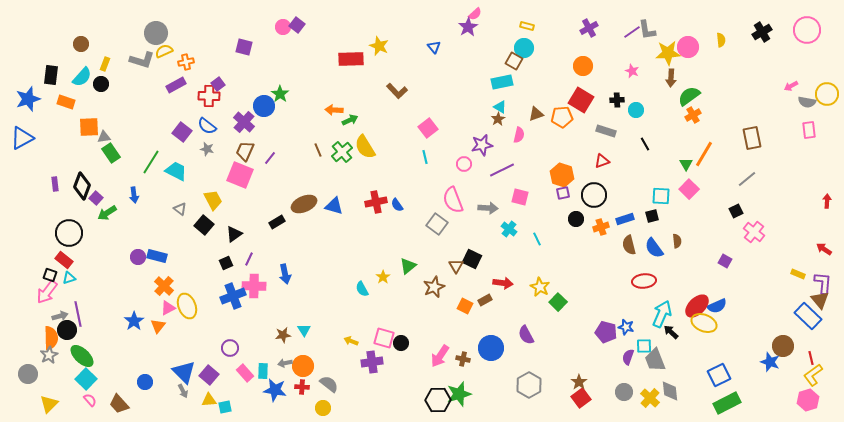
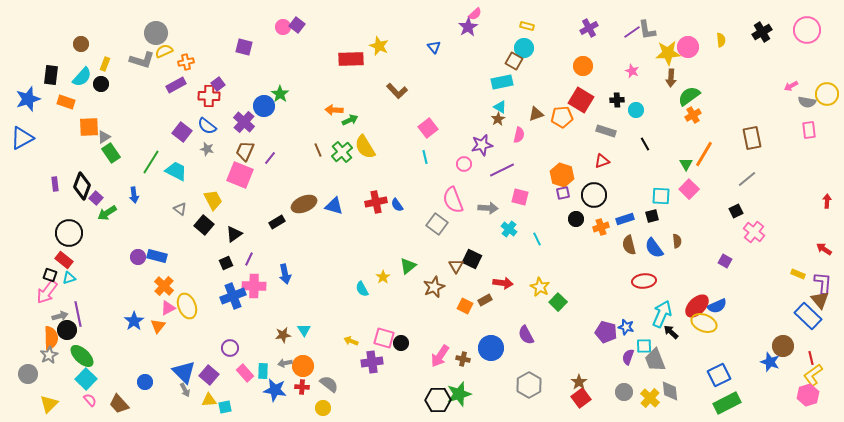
gray triangle at (104, 137): rotated 24 degrees counterclockwise
gray arrow at (183, 391): moved 2 px right, 1 px up
pink hexagon at (808, 400): moved 5 px up
